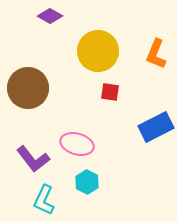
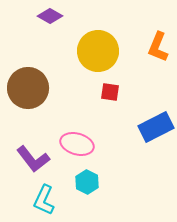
orange L-shape: moved 2 px right, 7 px up
